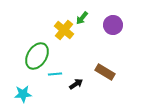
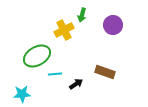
green arrow: moved 3 px up; rotated 24 degrees counterclockwise
yellow cross: rotated 24 degrees clockwise
green ellipse: rotated 28 degrees clockwise
brown rectangle: rotated 12 degrees counterclockwise
cyan star: moved 1 px left
